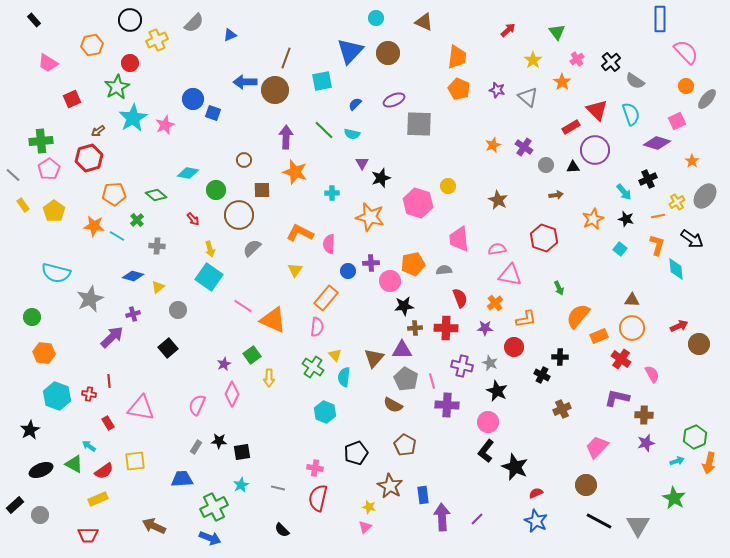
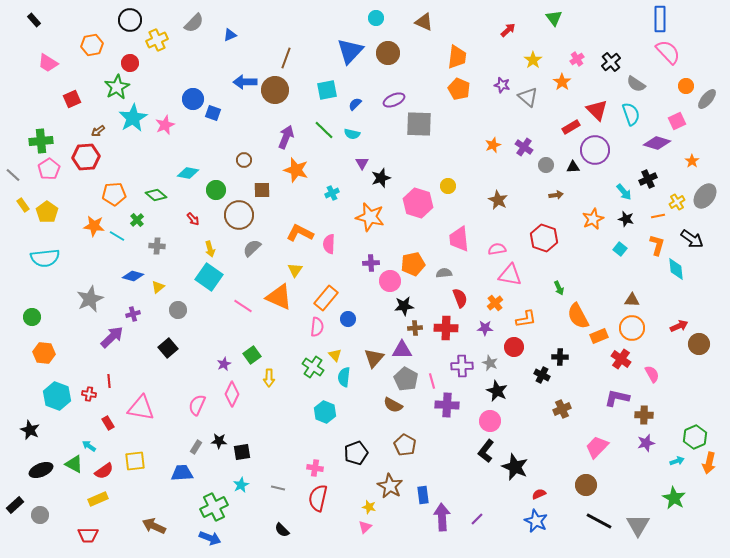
green triangle at (557, 32): moved 3 px left, 14 px up
pink semicircle at (686, 52): moved 18 px left
cyan square at (322, 81): moved 5 px right, 9 px down
gray semicircle at (635, 81): moved 1 px right, 3 px down
purple star at (497, 90): moved 5 px right, 5 px up
purple arrow at (286, 137): rotated 20 degrees clockwise
red hexagon at (89, 158): moved 3 px left, 1 px up; rotated 12 degrees clockwise
orange star at (295, 172): moved 1 px right, 2 px up
cyan cross at (332, 193): rotated 24 degrees counterclockwise
yellow pentagon at (54, 211): moved 7 px left, 1 px down
gray semicircle at (444, 270): moved 3 px down
blue circle at (348, 271): moved 48 px down
cyan semicircle at (56, 273): moved 11 px left, 15 px up; rotated 20 degrees counterclockwise
orange semicircle at (578, 316): rotated 68 degrees counterclockwise
orange triangle at (273, 320): moved 6 px right, 23 px up
purple cross at (462, 366): rotated 15 degrees counterclockwise
pink circle at (488, 422): moved 2 px right, 1 px up
black star at (30, 430): rotated 18 degrees counterclockwise
blue trapezoid at (182, 479): moved 6 px up
red semicircle at (536, 493): moved 3 px right, 1 px down
